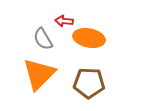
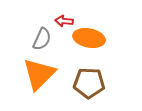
gray semicircle: moved 1 px left; rotated 125 degrees counterclockwise
